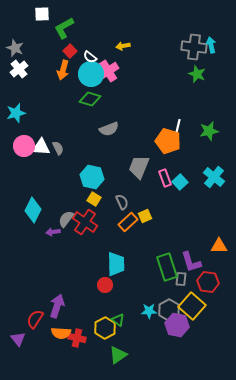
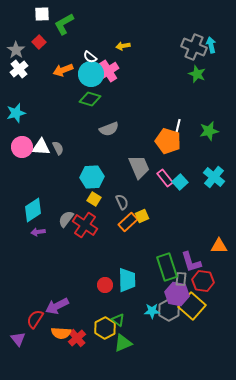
green L-shape at (64, 28): moved 4 px up
gray cross at (194, 47): rotated 15 degrees clockwise
gray star at (15, 48): moved 1 px right, 2 px down; rotated 12 degrees clockwise
red square at (70, 51): moved 31 px left, 9 px up
orange arrow at (63, 70): rotated 54 degrees clockwise
pink circle at (24, 146): moved 2 px left, 1 px down
gray trapezoid at (139, 167): rotated 135 degrees clockwise
cyan hexagon at (92, 177): rotated 15 degrees counterclockwise
pink rectangle at (165, 178): rotated 18 degrees counterclockwise
cyan diamond at (33, 210): rotated 30 degrees clockwise
yellow square at (145, 216): moved 3 px left
red cross at (85, 222): moved 3 px down
purple arrow at (53, 232): moved 15 px left
cyan trapezoid at (116, 264): moved 11 px right, 16 px down
red hexagon at (208, 282): moved 5 px left, 1 px up
purple arrow at (57, 306): rotated 135 degrees counterclockwise
cyan star at (149, 311): moved 3 px right
purple hexagon at (177, 325): moved 31 px up
red cross at (77, 338): rotated 36 degrees clockwise
green triangle at (118, 355): moved 5 px right, 12 px up; rotated 12 degrees clockwise
